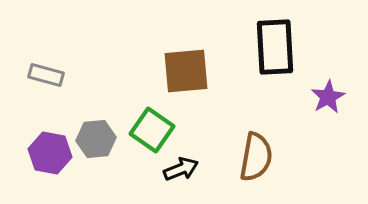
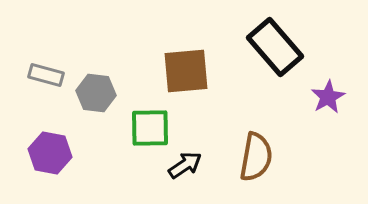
black rectangle: rotated 38 degrees counterclockwise
green square: moved 2 px left, 2 px up; rotated 36 degrees counterclockwise
gray hexagon: moved 46 px up; rotated 12 degrees clockwise
black arrow: moved 4 px right, 4 px up; rotated 12 degrees counterclockwise
